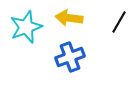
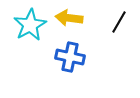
cyan star: moved 4 px right, 2 px up; rotated 8 degrees counterclockwise
blue cross: rotated 32 degrees clockwise
